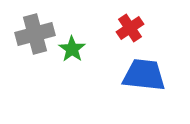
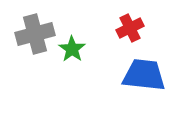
red cross: rotated 8 degrees clockwise
